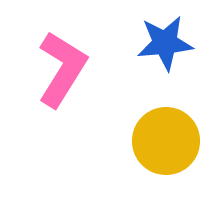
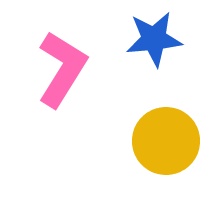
blue star: moved 11 px left, 4 px up
